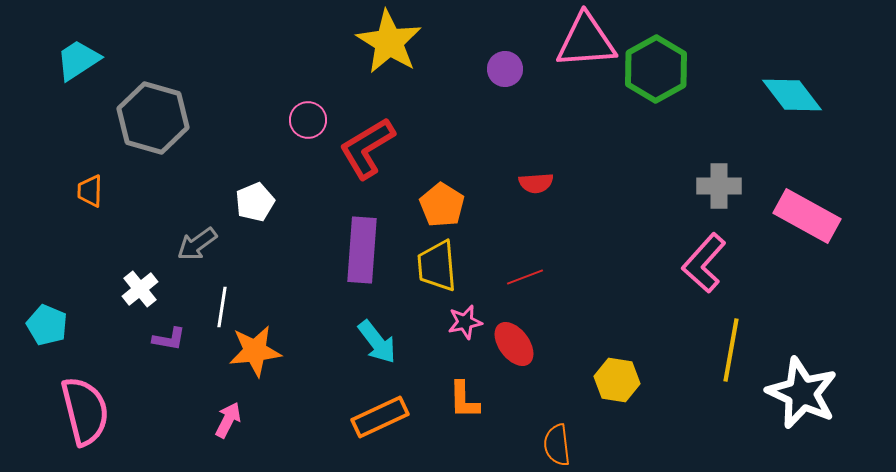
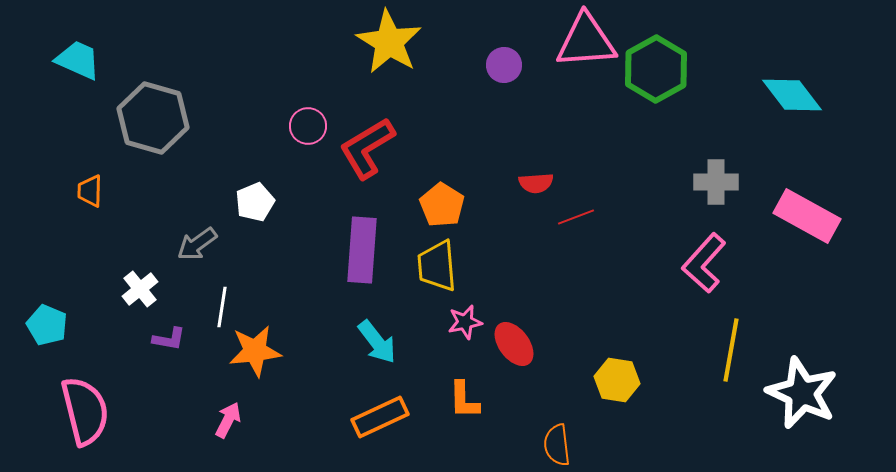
cyan trapezoid: rotated 57 degrees clockwise
purple circle: moved 1 px left, 4 px up
pink circle: moved 6 px down
gray cross: moved 3 px left, 4 px up
red line: moved 51 px right, 60 px up
